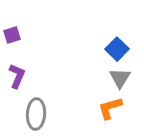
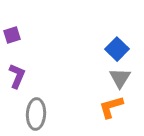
orange L-shape: moved 1 px right, 1 px up
